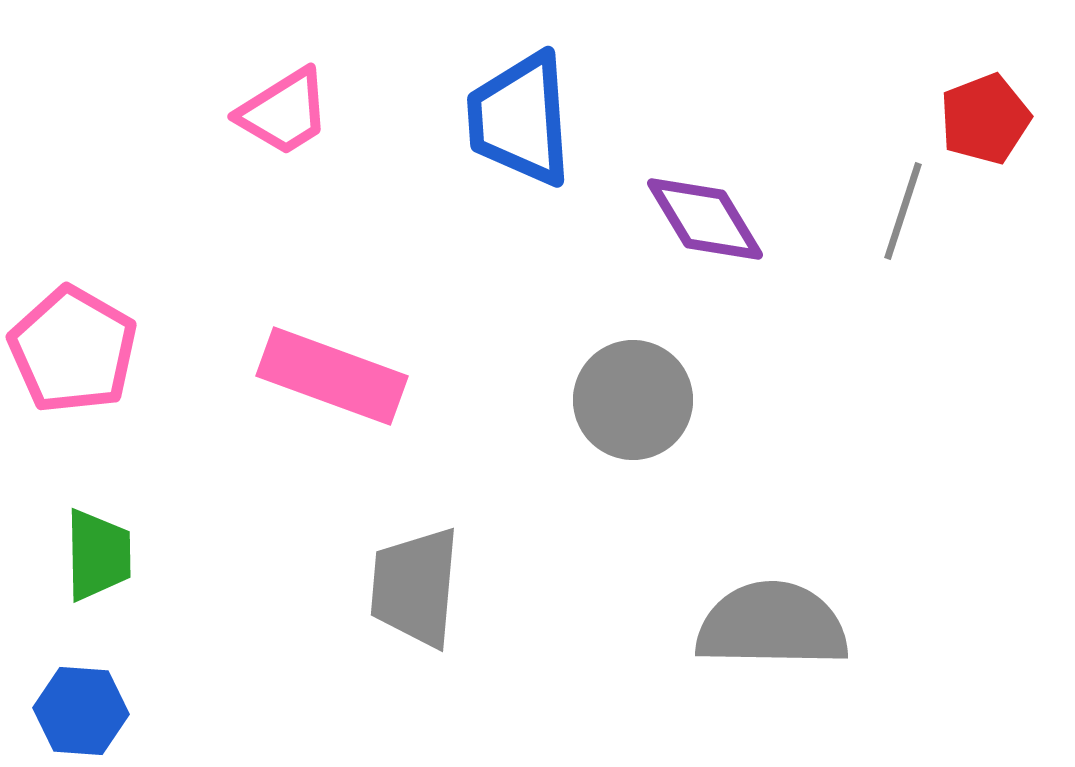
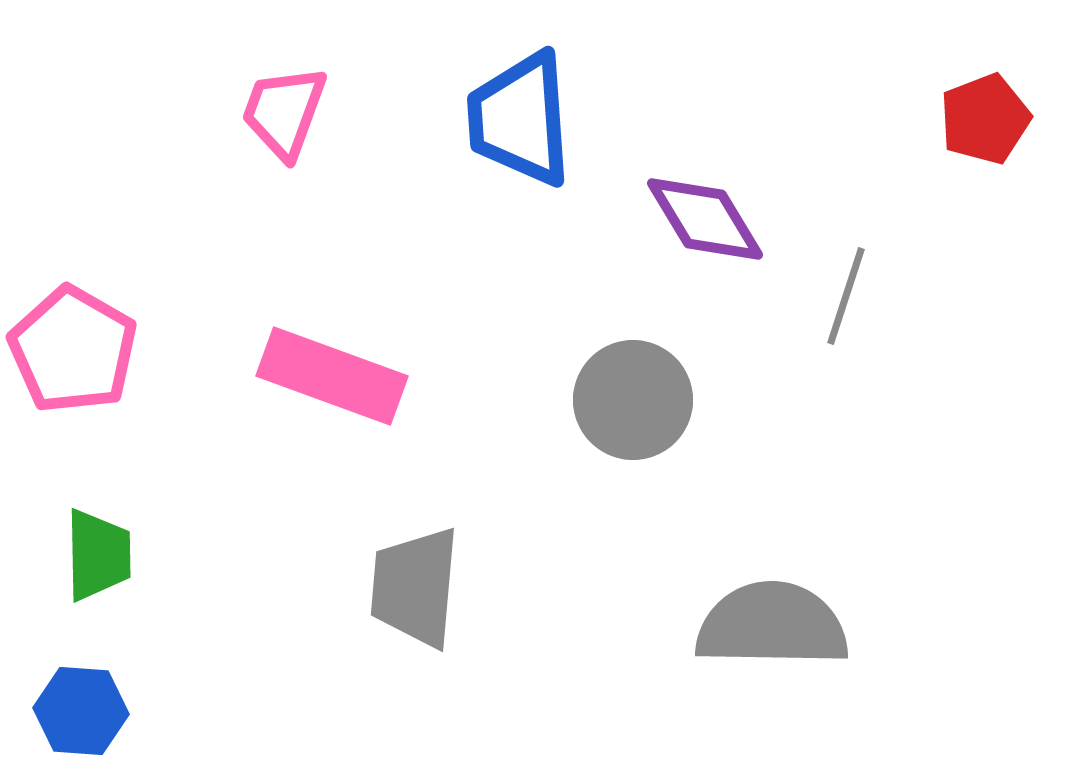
pink trapezoid: rotated 142 degrees clockwise
gray line: moved 57 px left, 85 px down
